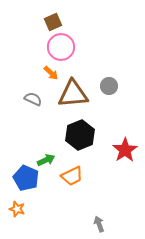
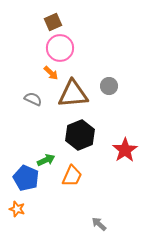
pink circle: moved 1 px left, 1 px down
orange trapezoid: rotated 40 degrees counterclockwise
gray arrow: rotated 28 degrees counterclockwise
